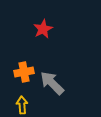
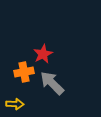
red star: moved 25 px down
yellow arrow: moved 7 px left, 1 px up; rotated 96 degrees clockwise
